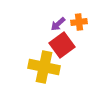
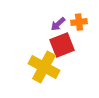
red square: rotated 15 degrees clockwise
yellow cross: rotated 16 degrees clockwise
